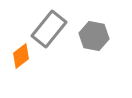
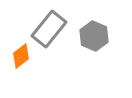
gray hexagon: rotated 12 degrees clockwise
